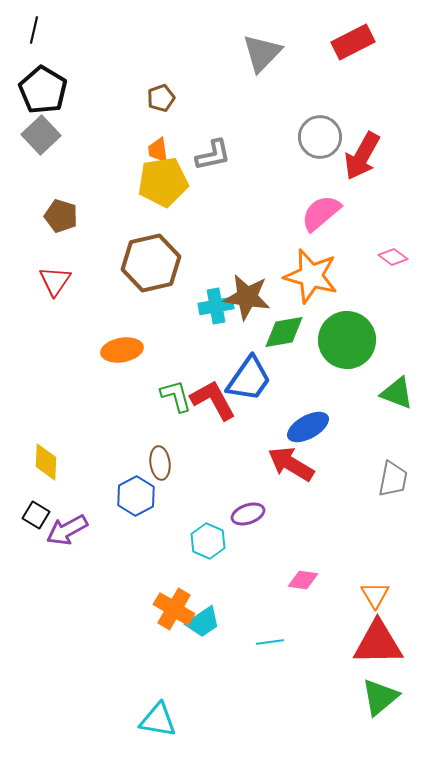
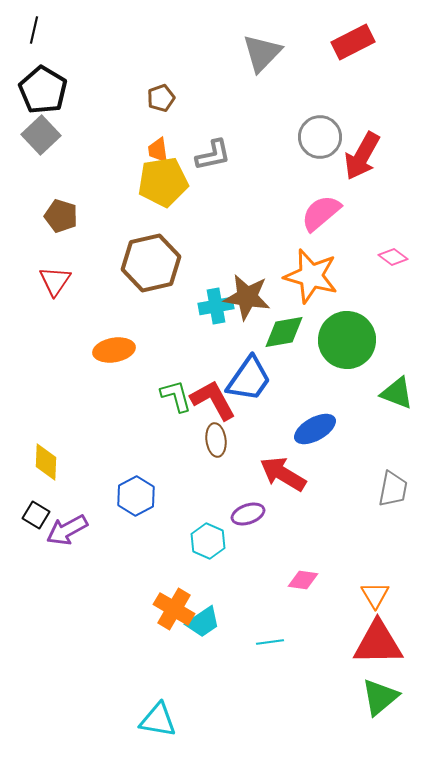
orange ellipse at (122, 350): moved 8 px left
blue ellipse at (308, 427): moved 7 px right, 2 px down
brown ellipse at (160, 463): moved 56 px right, 23 px up
red arrow at (291, 464): moved 8 px left, 10 px down
gray trapezoid at (393, 479): moved 10 px down
